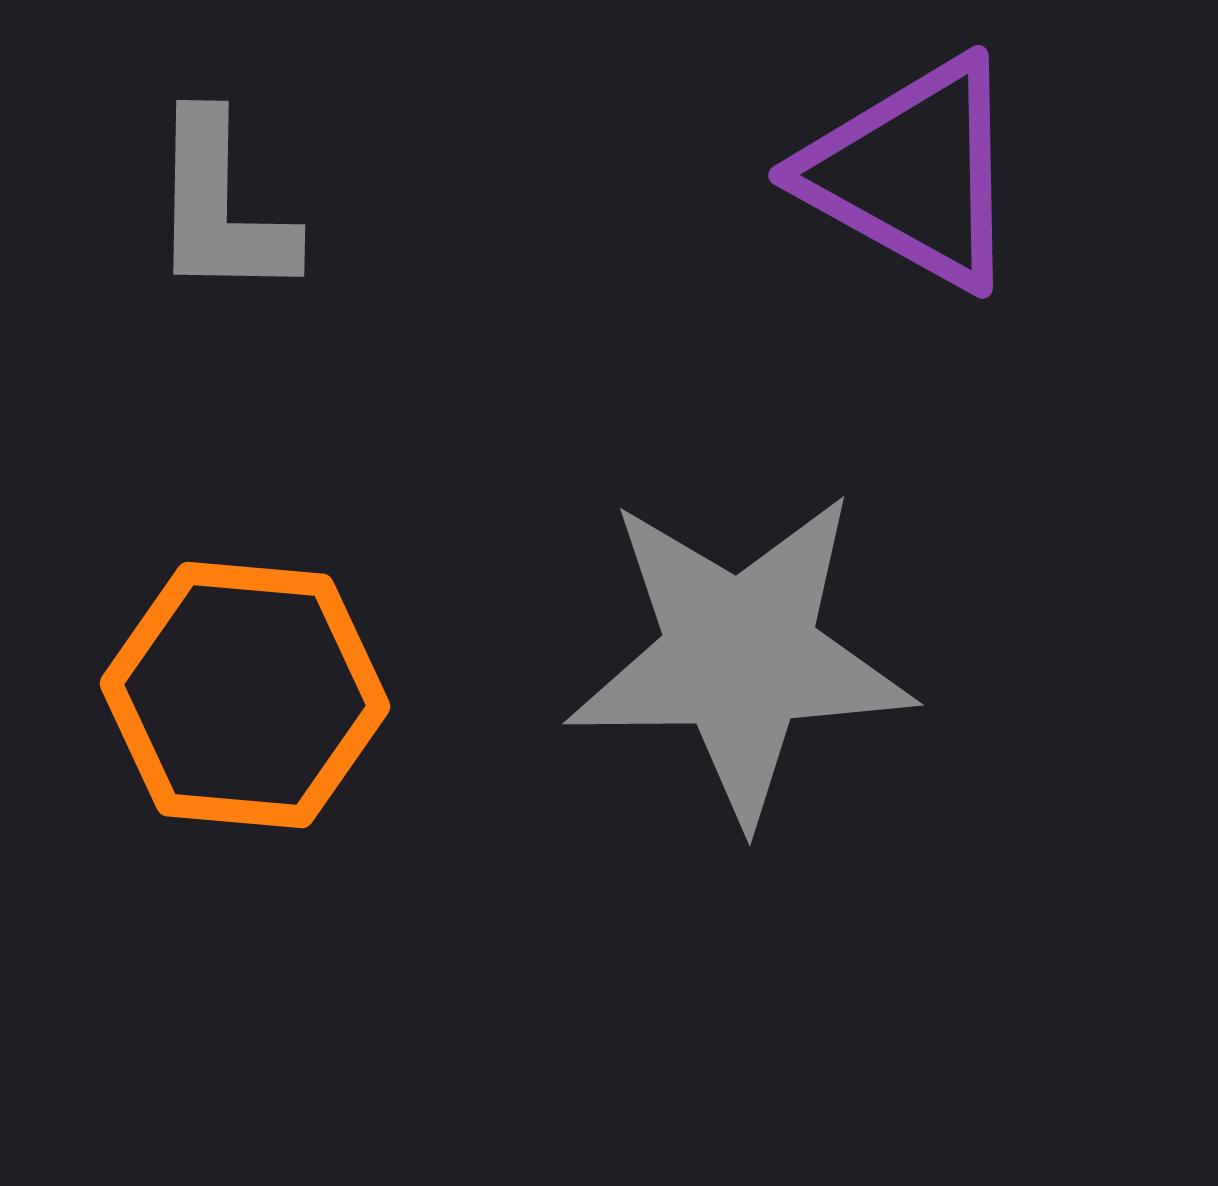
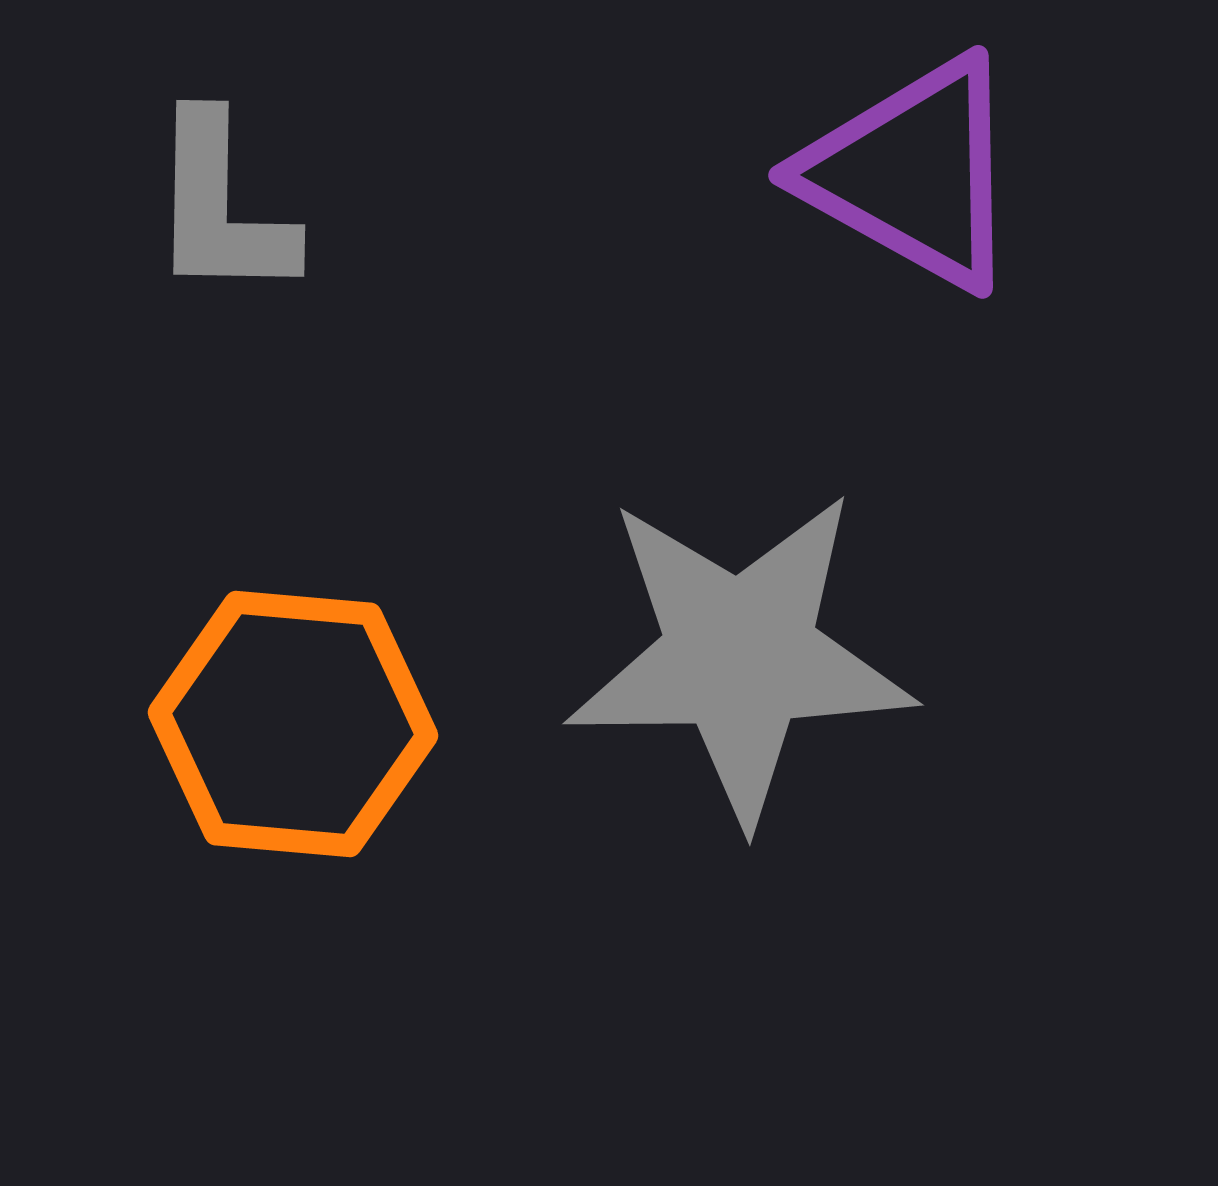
orange hexagon: moved 48 px right, 29 px down
